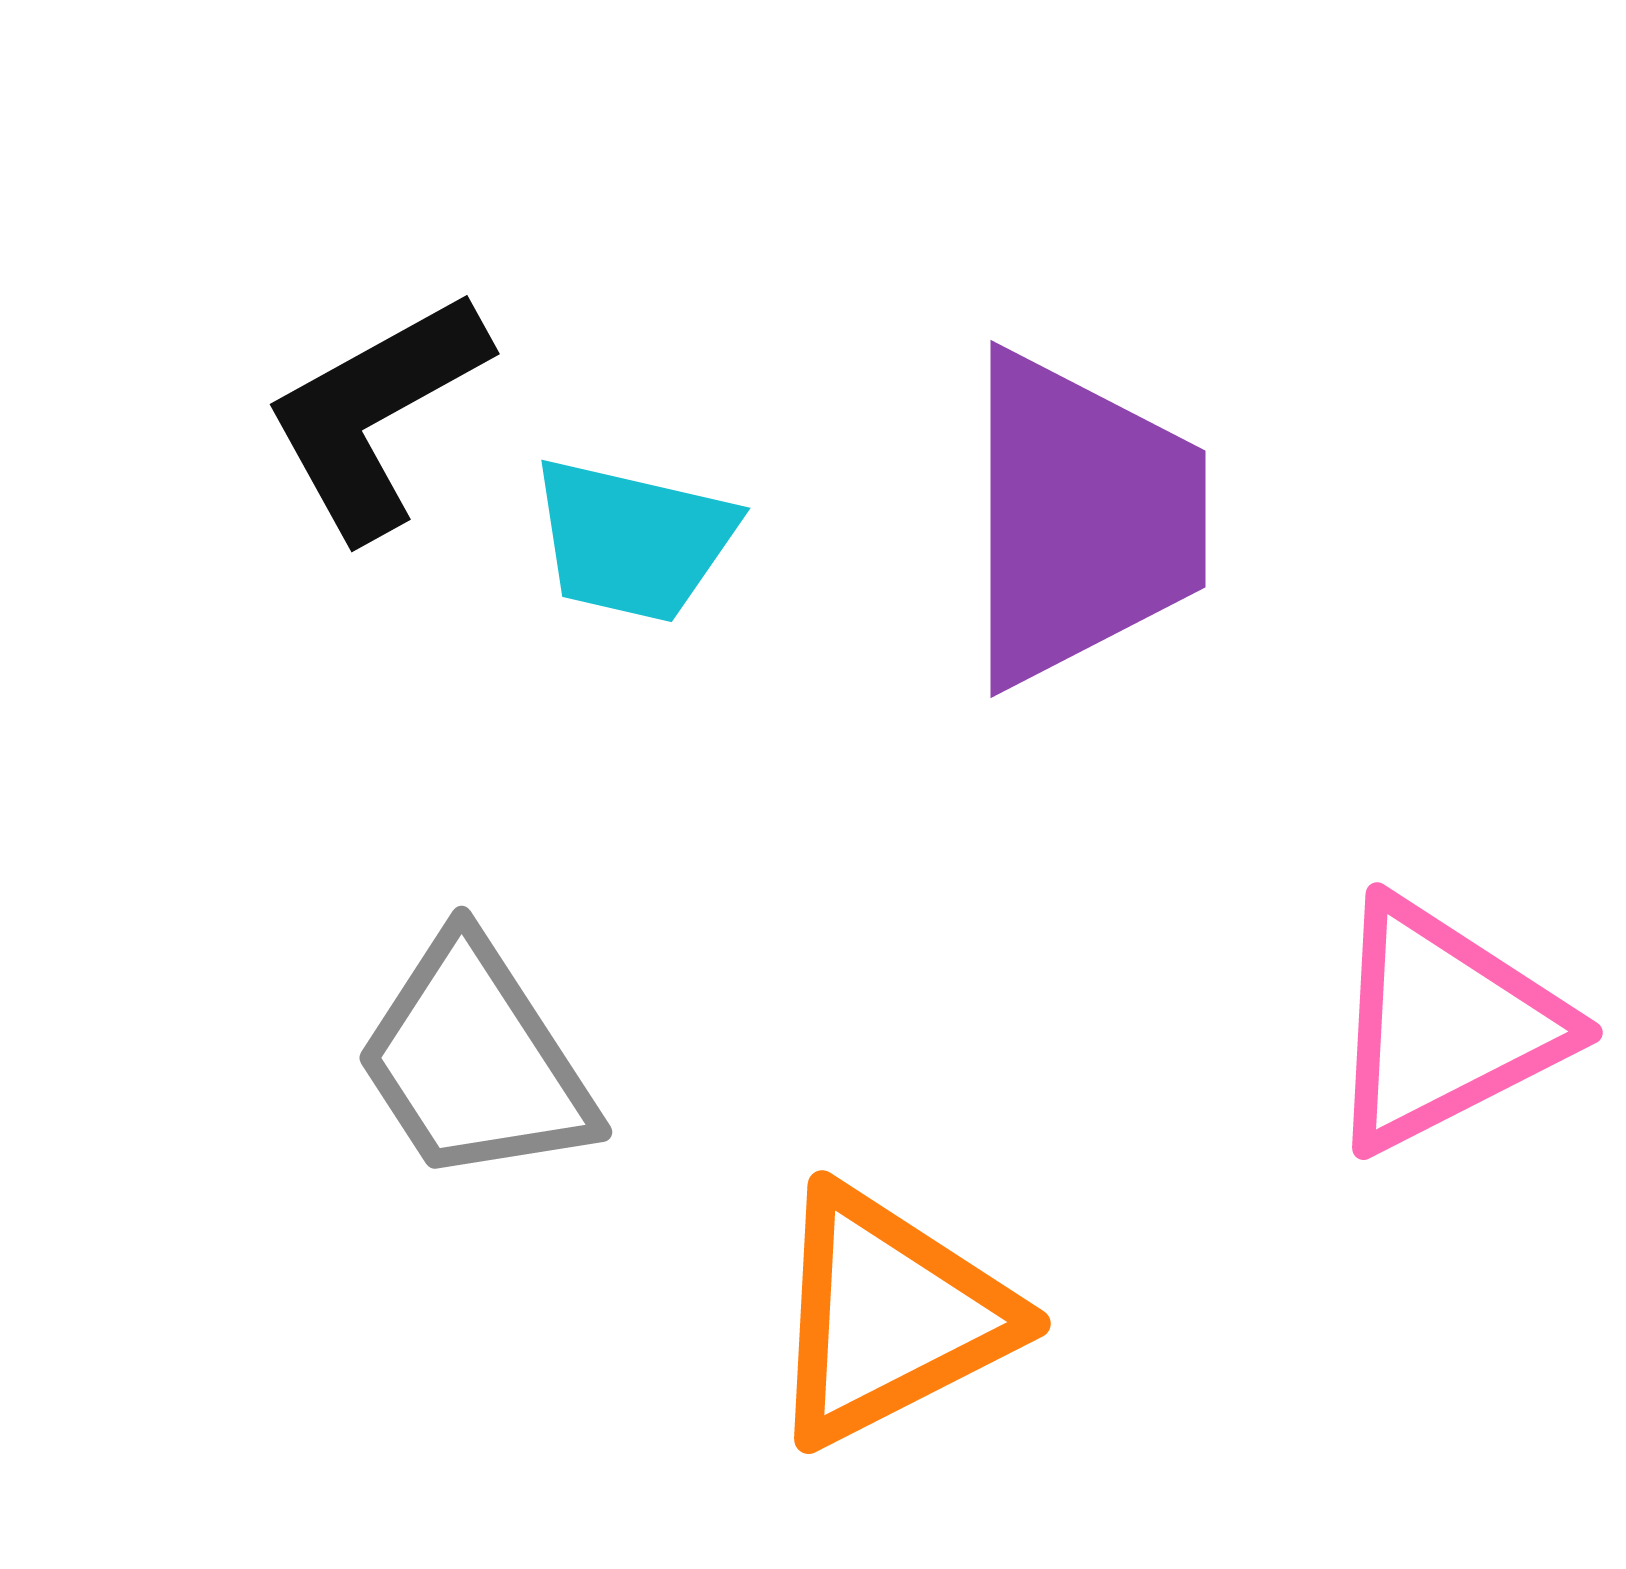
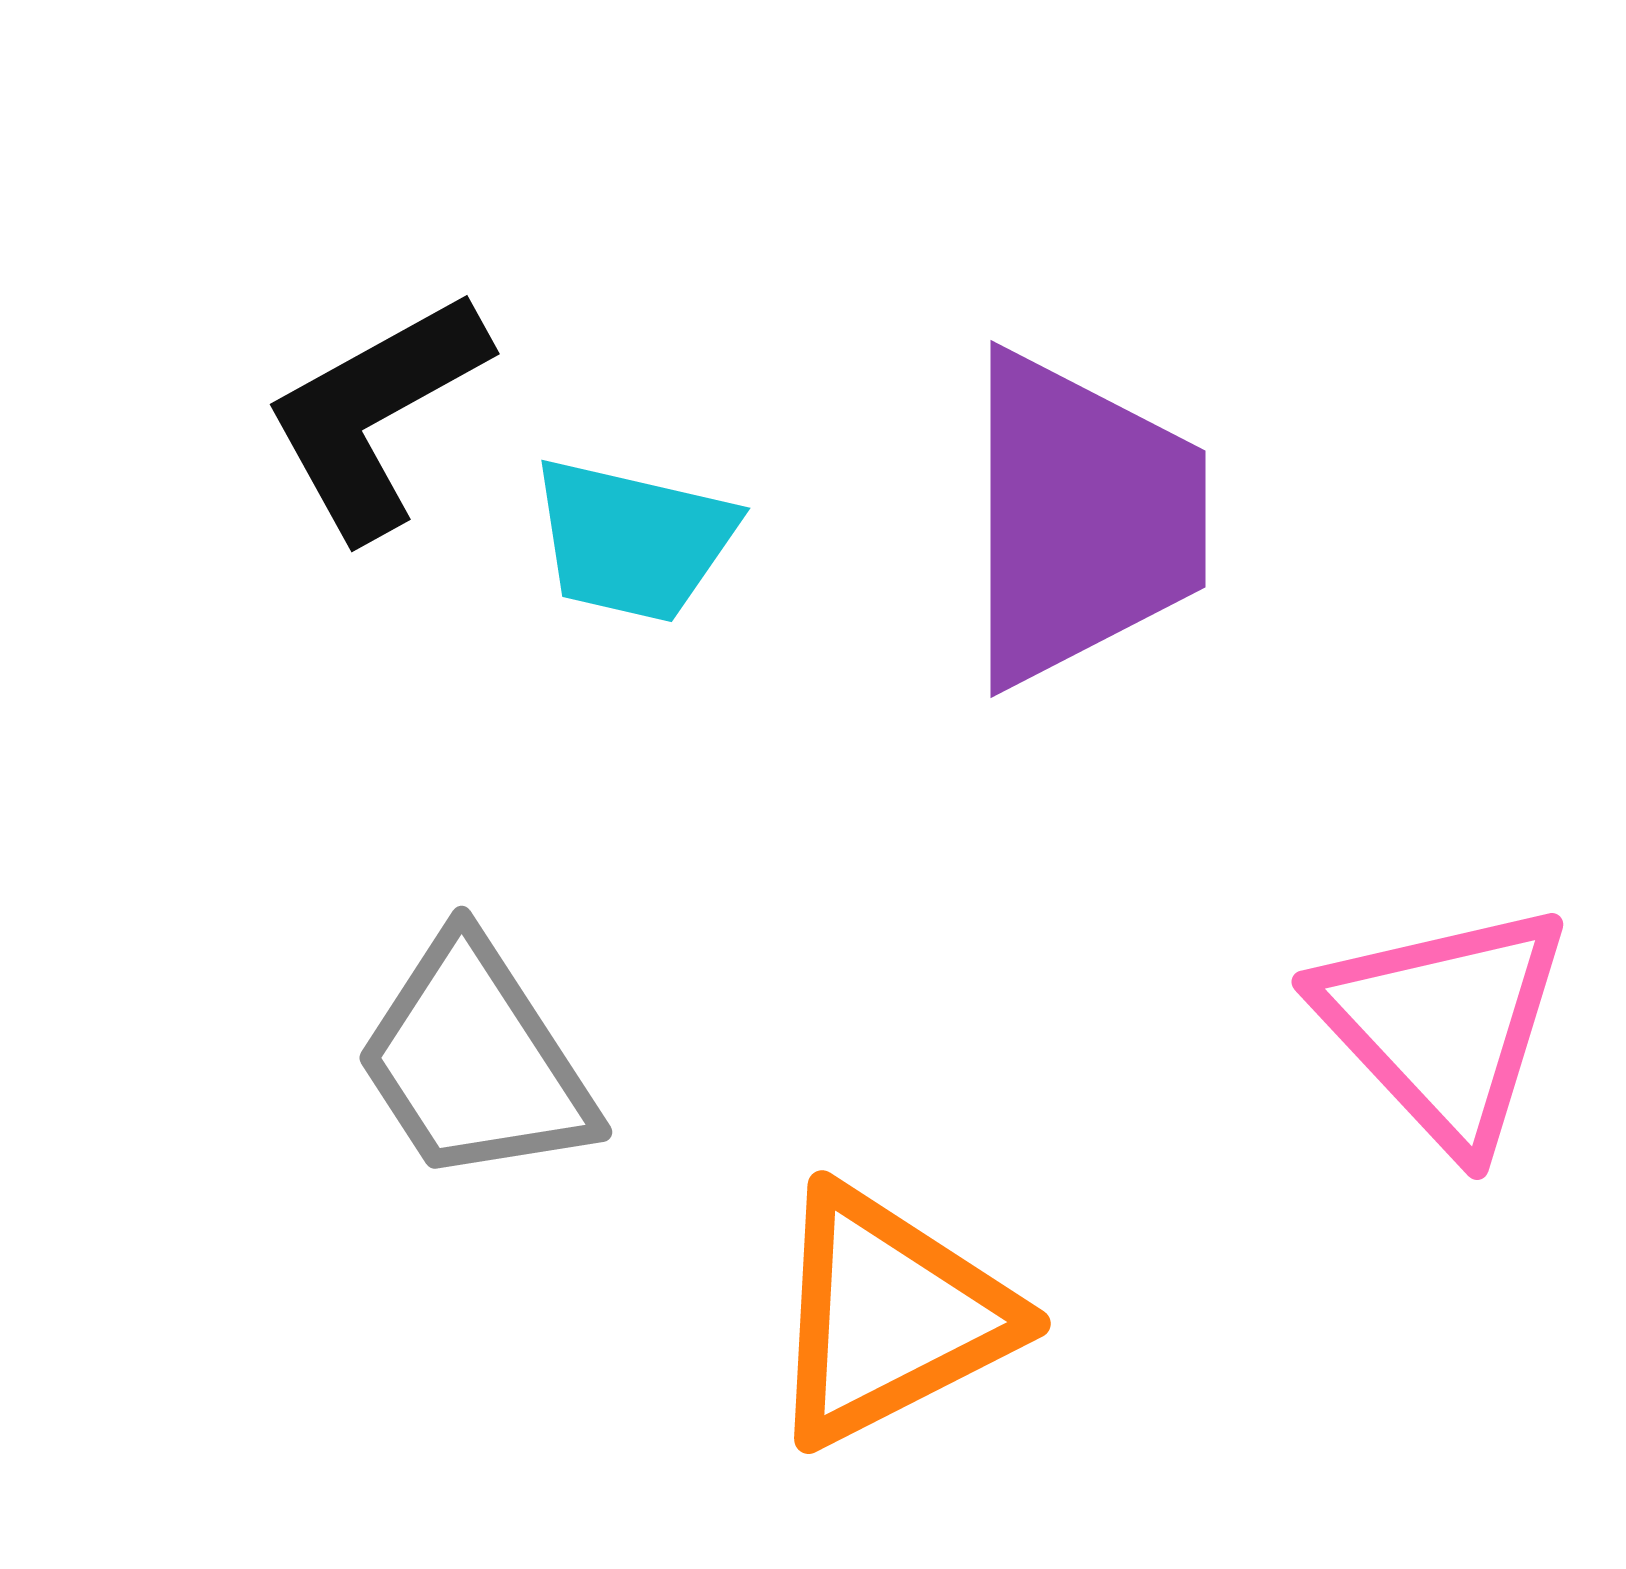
pink triangle: rotated 46 degrees counterclockwise
